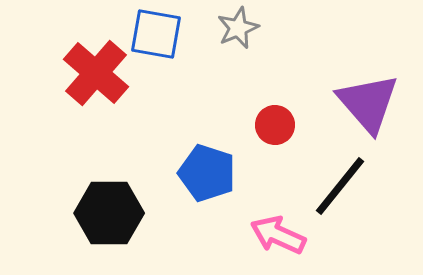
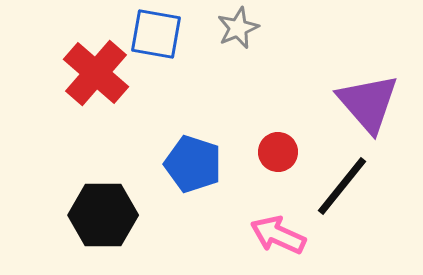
red circle: moved 3 px right, 27 px down
blue pentagon: moved 14 px left, 9 px up
black line: moved 2 px right
black hexagon: moved 6 px left, 2 px down
